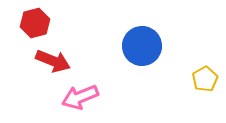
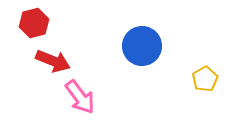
red hexagon: moved 1 px left
pink arrow: rotated 105 degrees counterclockwise
